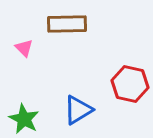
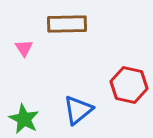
pink triangle: rotated 12 degrees clockwise
red hexagon: moved 1 px left, 1 px down
blue triangle: rotated 8 degrees counterclockwise
